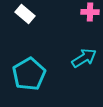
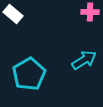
white rectangle: moved 12 px left
cyan arrow: moved 2 px down
